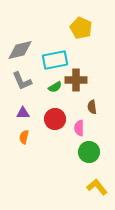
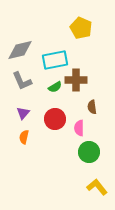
purple triangle: rotated 48 degrees counterclockwise
